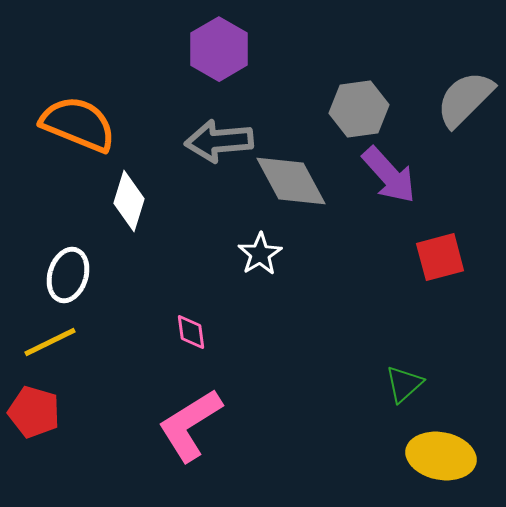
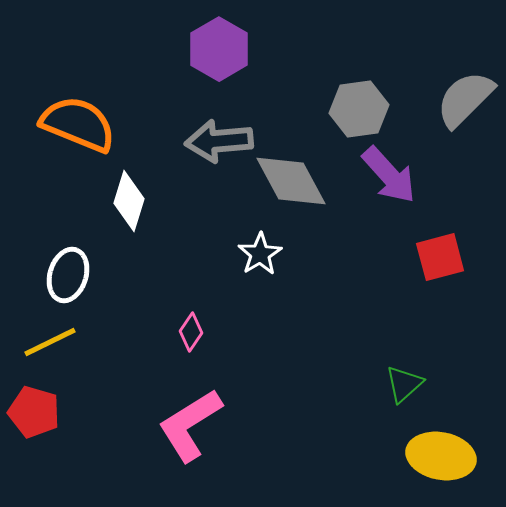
pink diamond: rotated 42 degrees clockwise
